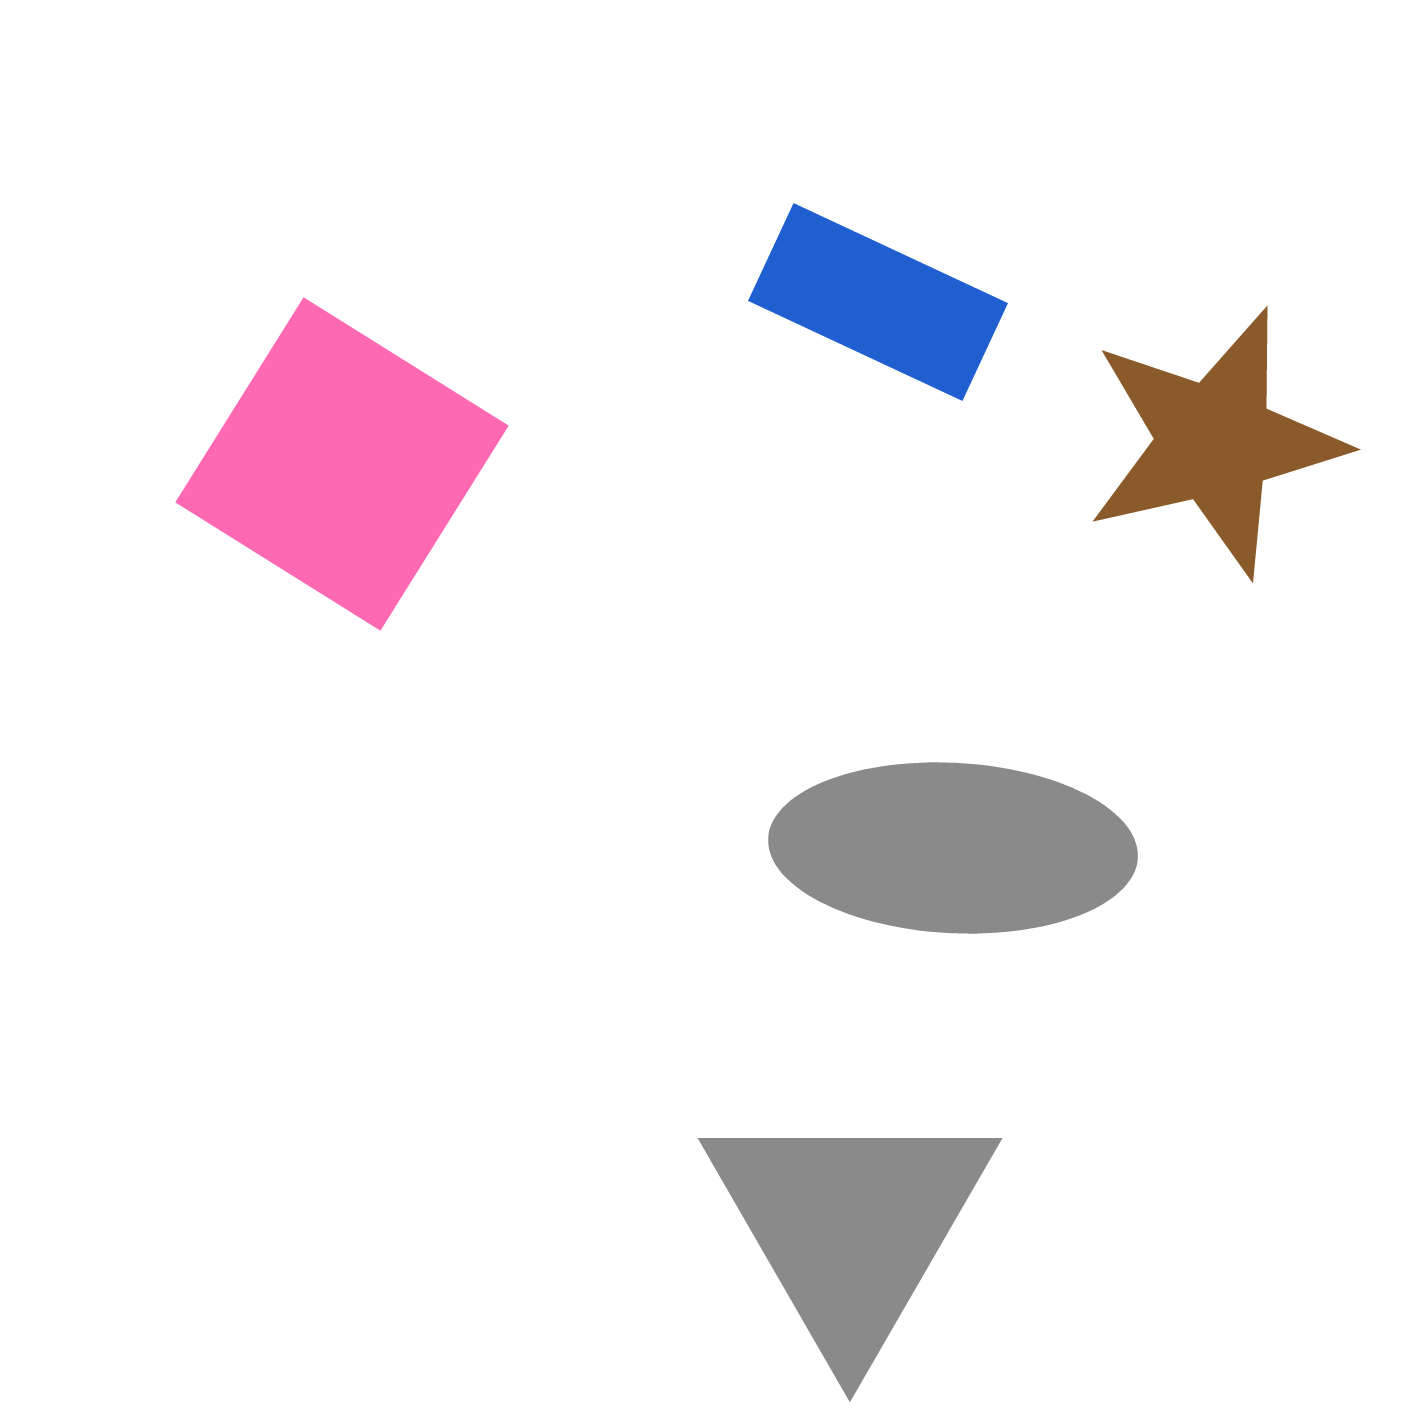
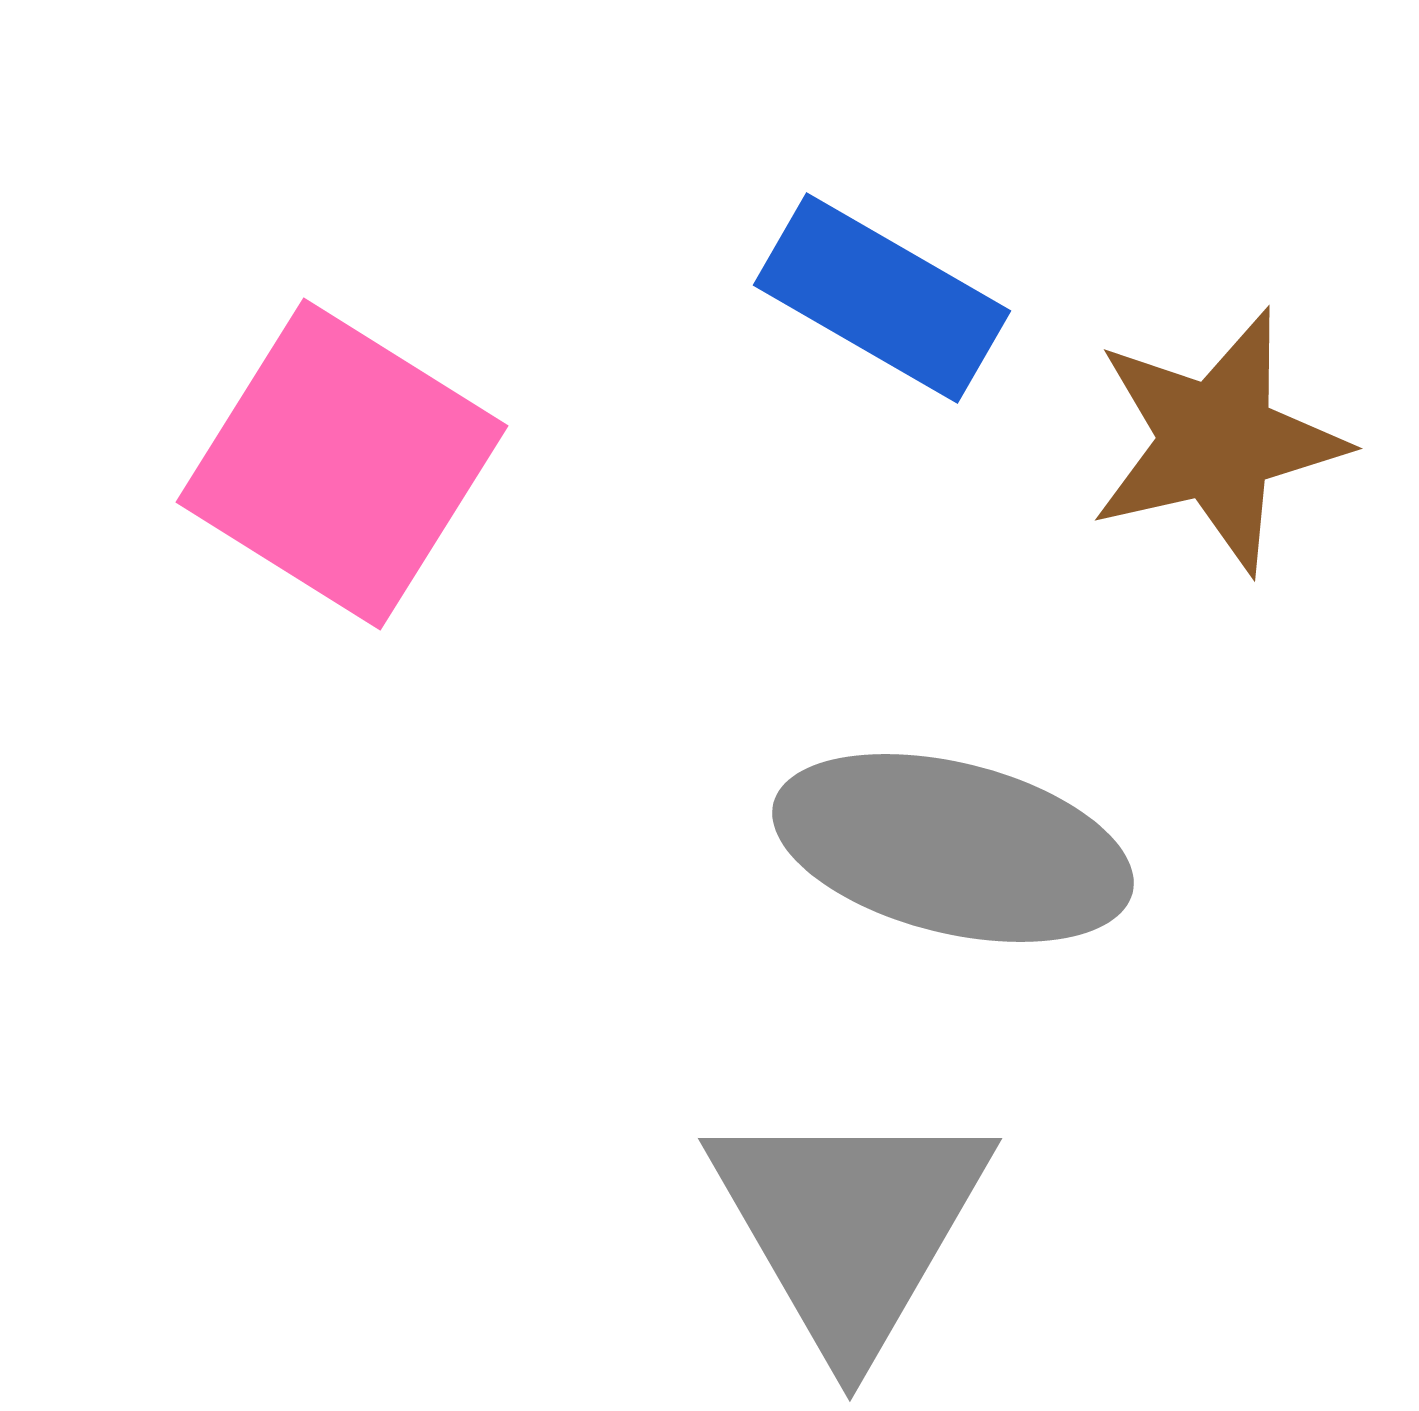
blue rectangle: moved 4 px right, 4 px up; rotated 5 degrees clockwise
brown star: moved 2 px right, 1 px up
gray ellipse: rotated 11 degrees clockwise
